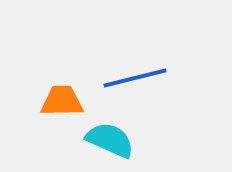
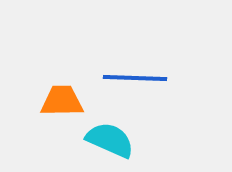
blue line: rotated 16 degrees clockwise
